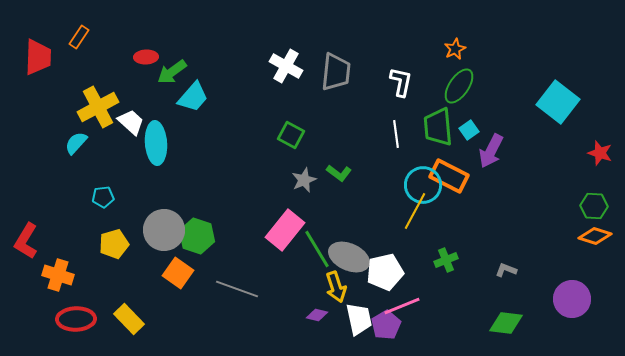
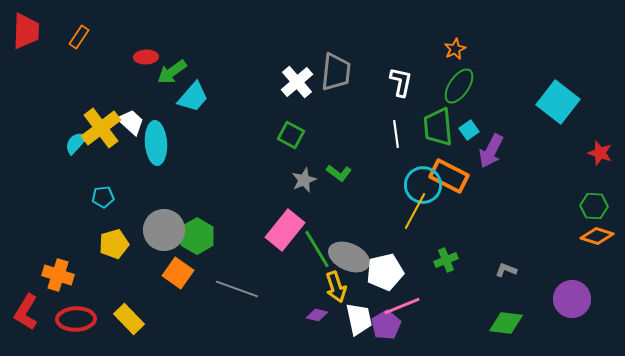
red trapezoid at (38, 57): moved 12 px left, 26 px up
white cross at (286, 66): moved 11 px right, 16 px down; rotated 20 degrees clockwise
yellow cross at (98, 107): moved 3 px right, 21 px down; rotated 9 degrees counterclockwise
green hexagon at (197, 236): rotated 12 degrees clockwise
orange diamond at (595, 236): moved 2 px right
red L-shape at (26, 241): moved 71 px down
